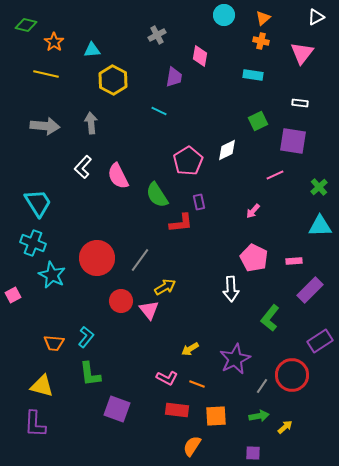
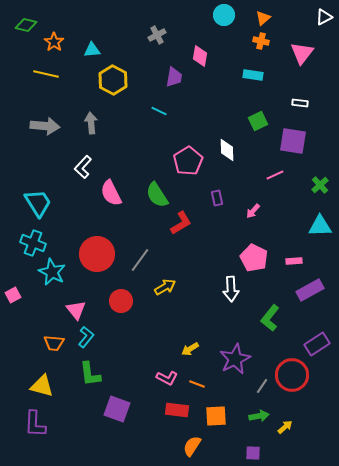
white triangle at (316, 17): moved 8 px right
white diamond at (227, 150): rotated 65 degrees counterclockwise
pink semicircle at (118, 176): moved 7 px left, 17 px down
green cross at (319, 187): moved 1 px right, 2 px up
purple rectangle at (199, 202): moved 18 px right, 4 px up
red L-shape at (181, 223): rotated 25 degrees counterclockwise
red circle at (97, 258): moved 4 px up
cyan star at (52, 275): moved 3 px up
purple rectangle at (310, 290): rotated 16 degrees clockwise
pink triangle at (149, 310): moved 73 px left
purple rectangle at (320, 341): moved 3 px left, 3 px down
